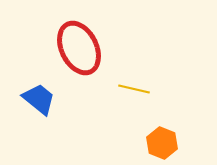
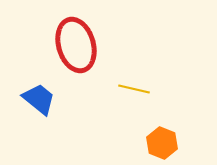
red ellipse: moved 3 px left, 3 px up; rotated 10 degrees clockwise
